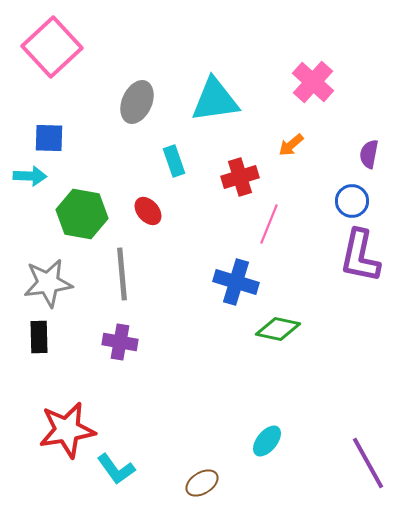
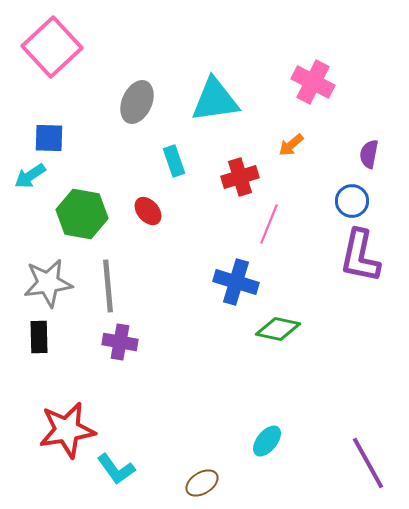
pink cross: rotated 15 degrees counterclockwise
cyan arrow: rotated 144 degrees clockwise
gray line: moved 14 px left, 12 px down
